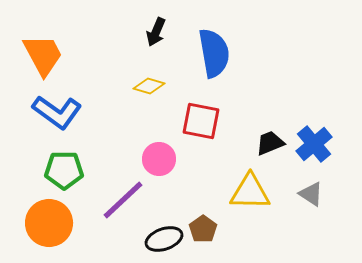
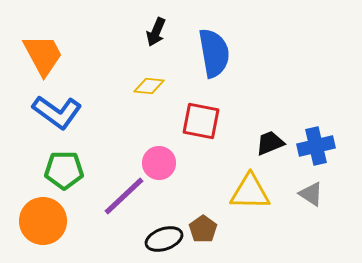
yellow diamond: rotated 12 degrees counterclockwise
blue cross: moved 2 px right, 2 px down; rotated 27 degrees clockwise
pink circle: moved 4 px down
purple line: moved 1 px right, 4 px up
orange circle: moved 6 px left, 2 px up
